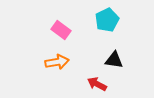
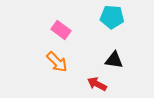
cyan pentagon: moved 5 px right, 3 px up; rotated 30 degrees clockwise
orange arrow: rotated 55 degrees clockwise
